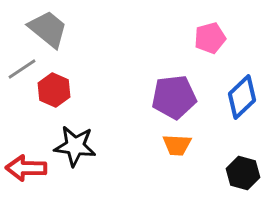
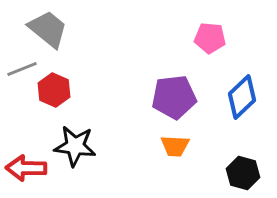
pink pentagon: rotated 20 degrees clockwise
gray line: rotated 12 degrees clockwise
orange trapezoid: moved 2 px left, 1 px down
